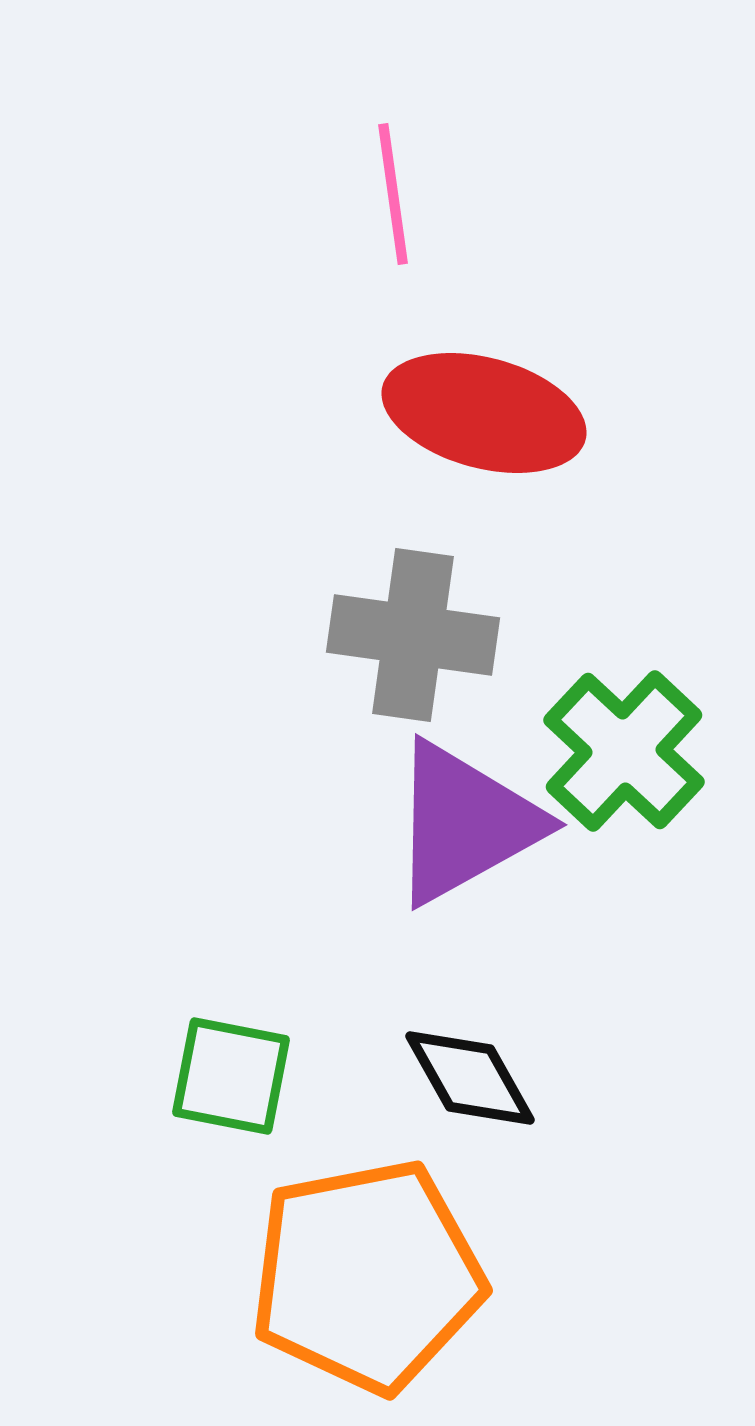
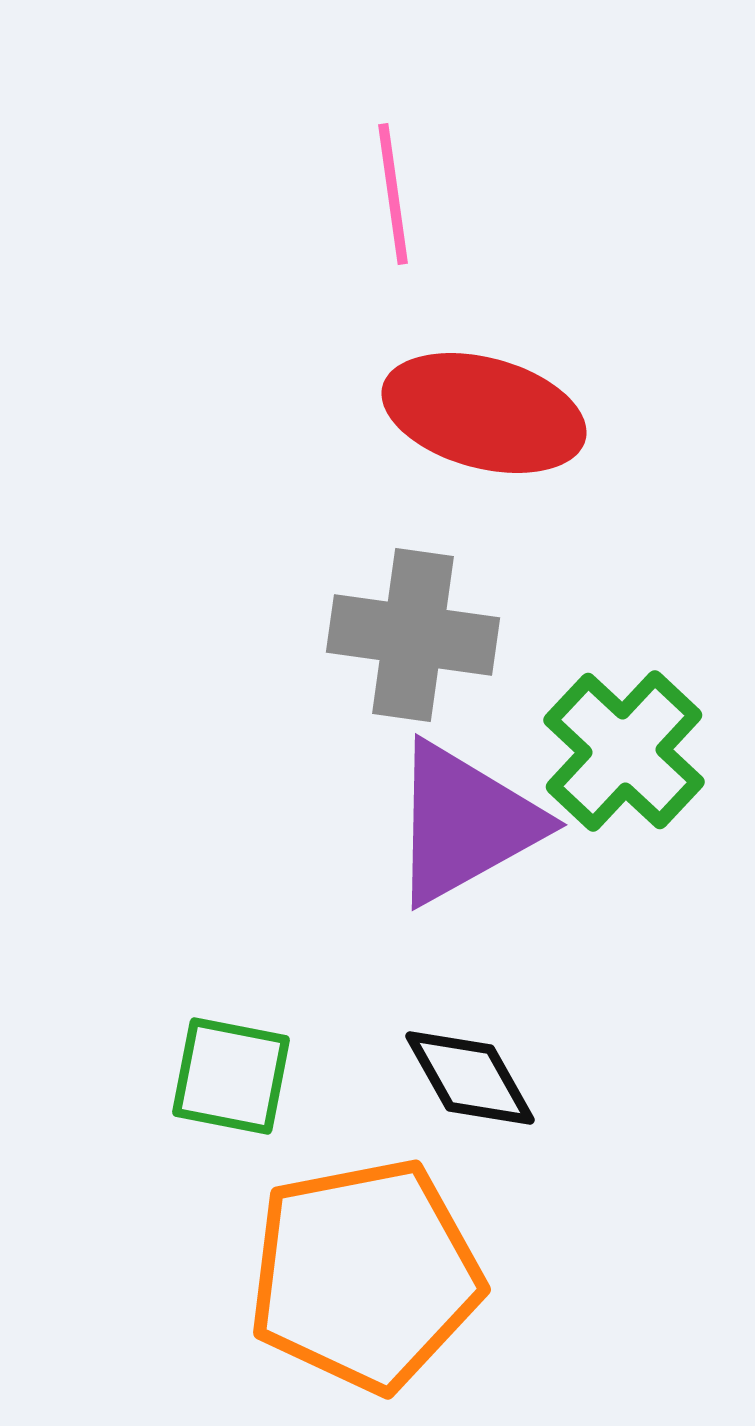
orange pentagon: moved 2 px left, 1 px up
